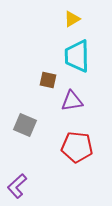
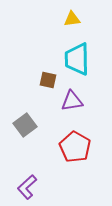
yellow triangle: rotated 24 degrees clockwise
cyan trapezoid: moved 3 px down
gray square: rotated 30 degrees clockwise
red pentagon: moved 2 px left; rotated 24 degrees clockwise
purple L-shape: moved 10 px right, 1 px down
